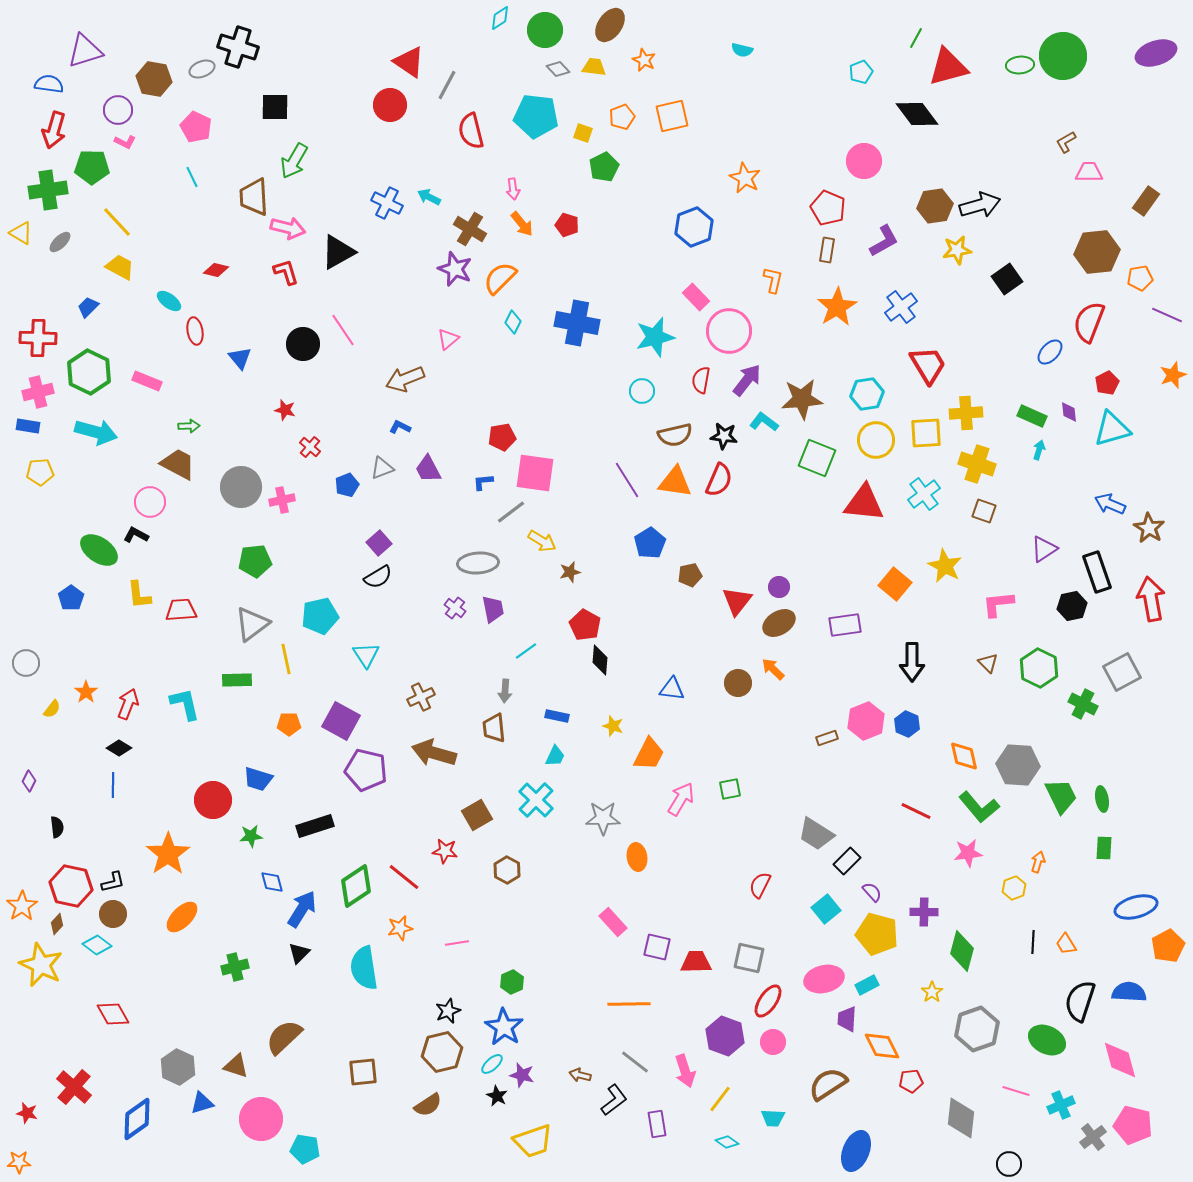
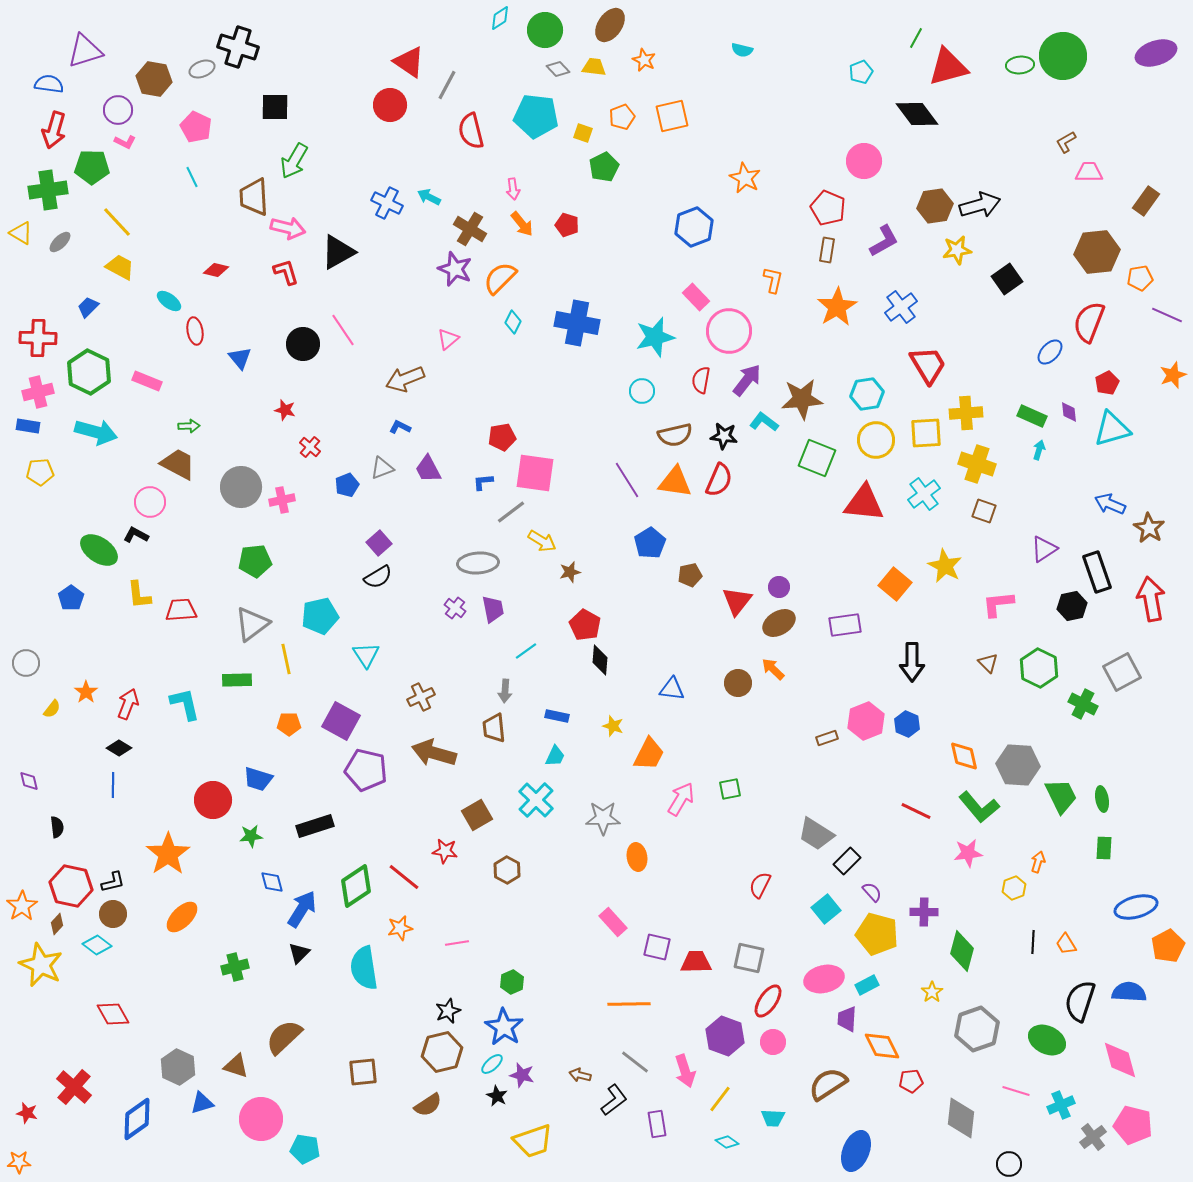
purple diamond at (29, 781): rotated 40 degrees counterclockwise
